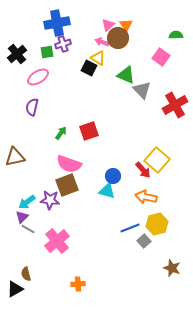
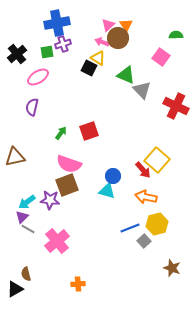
red cross: moved 1 px right, 1 px down; rotated 35 degrees counterclockwise
